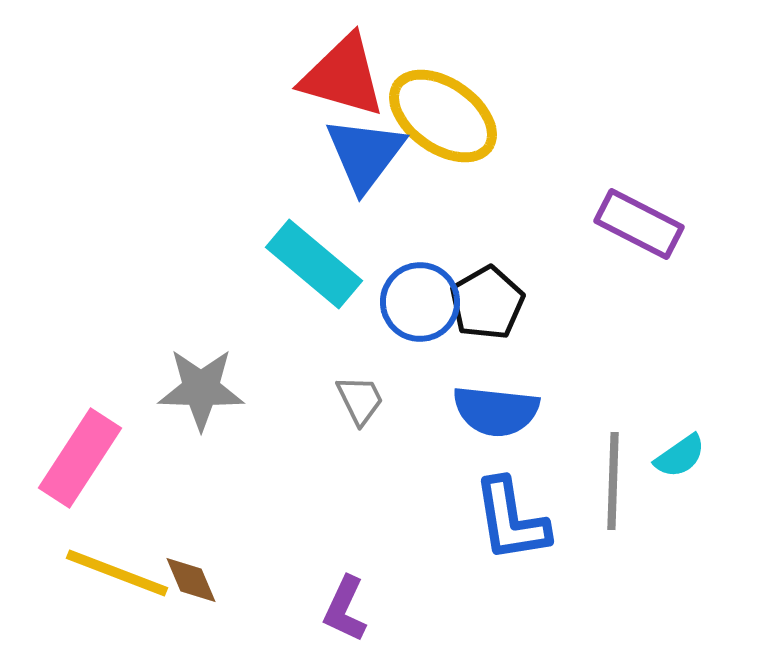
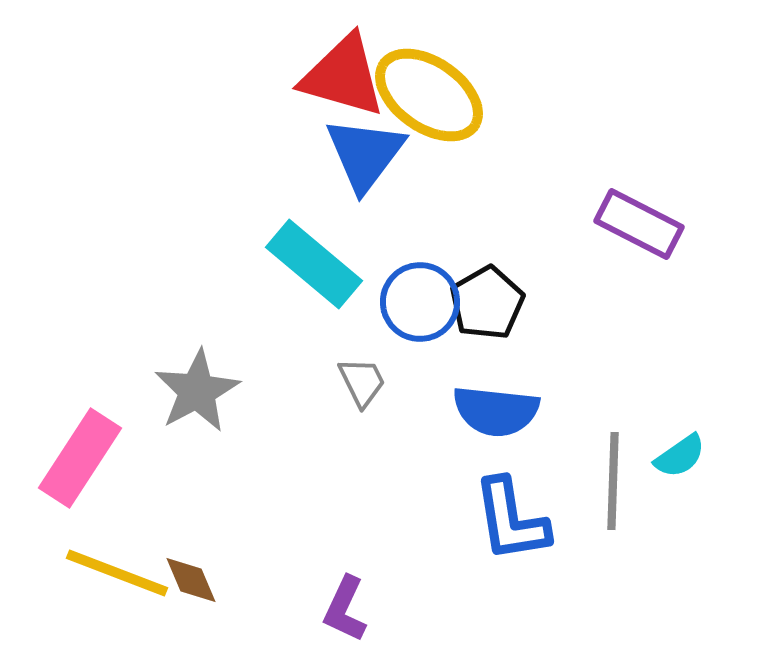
yellow ellipse: moved 14 px left, 21 px up
gray star: moved 4 px left, 2 px down; rotated 30 degrees counterclockwise
gray trapezoid: moved 2 px right, 18 px up
